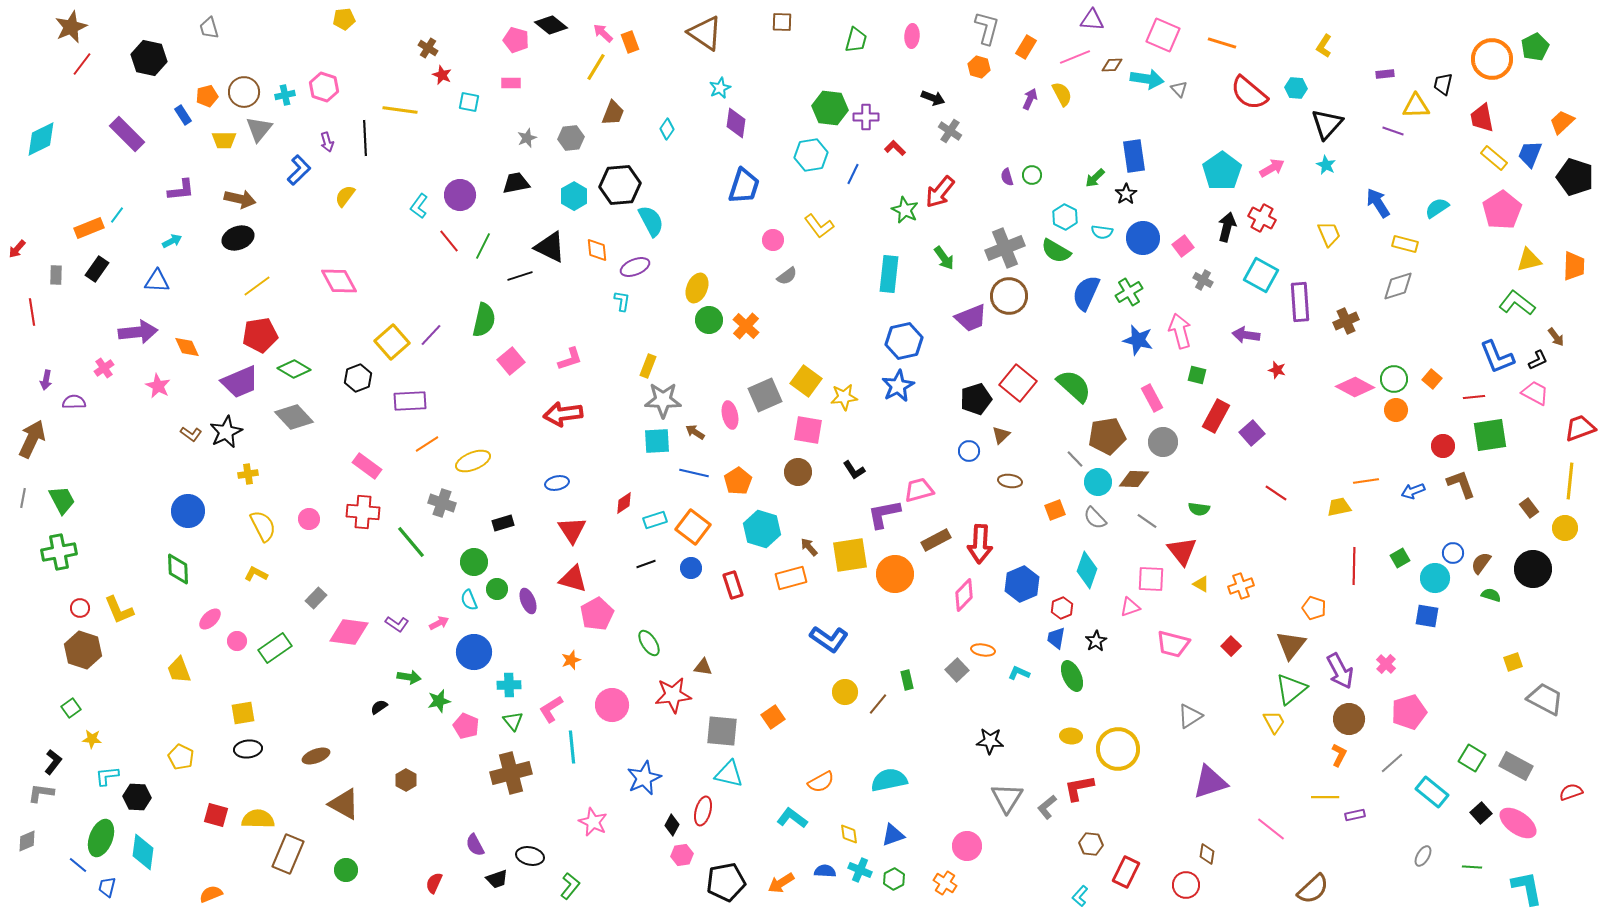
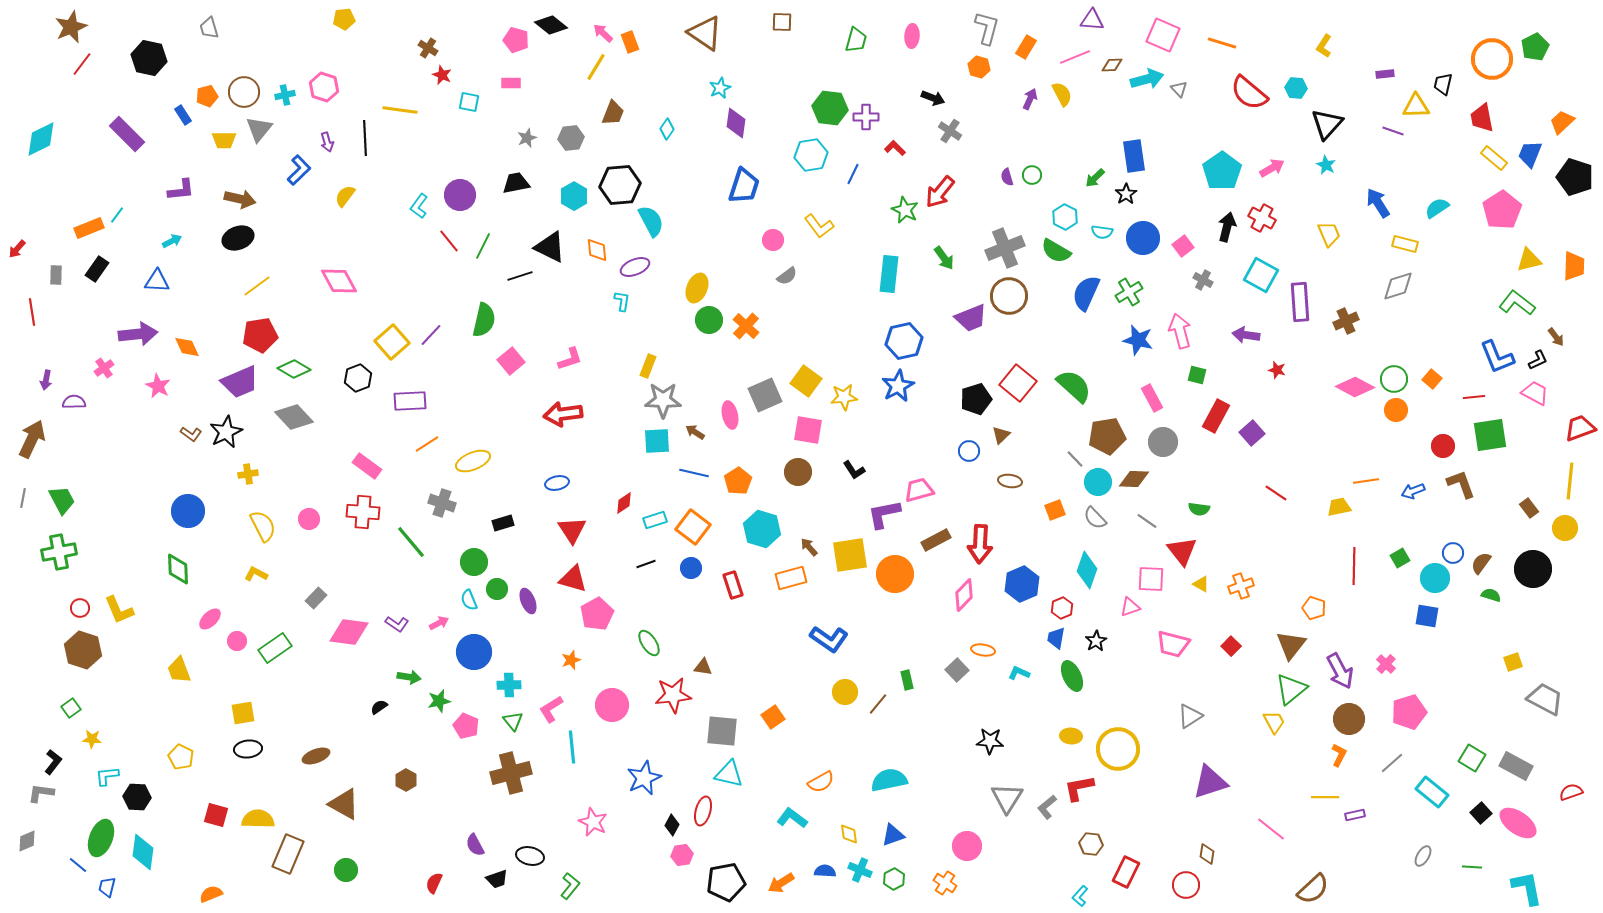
cyan arrow at (1147, 79): rotated 24 degrees counterclockwise
purple arrow at (138, 332): moved 2 px down
